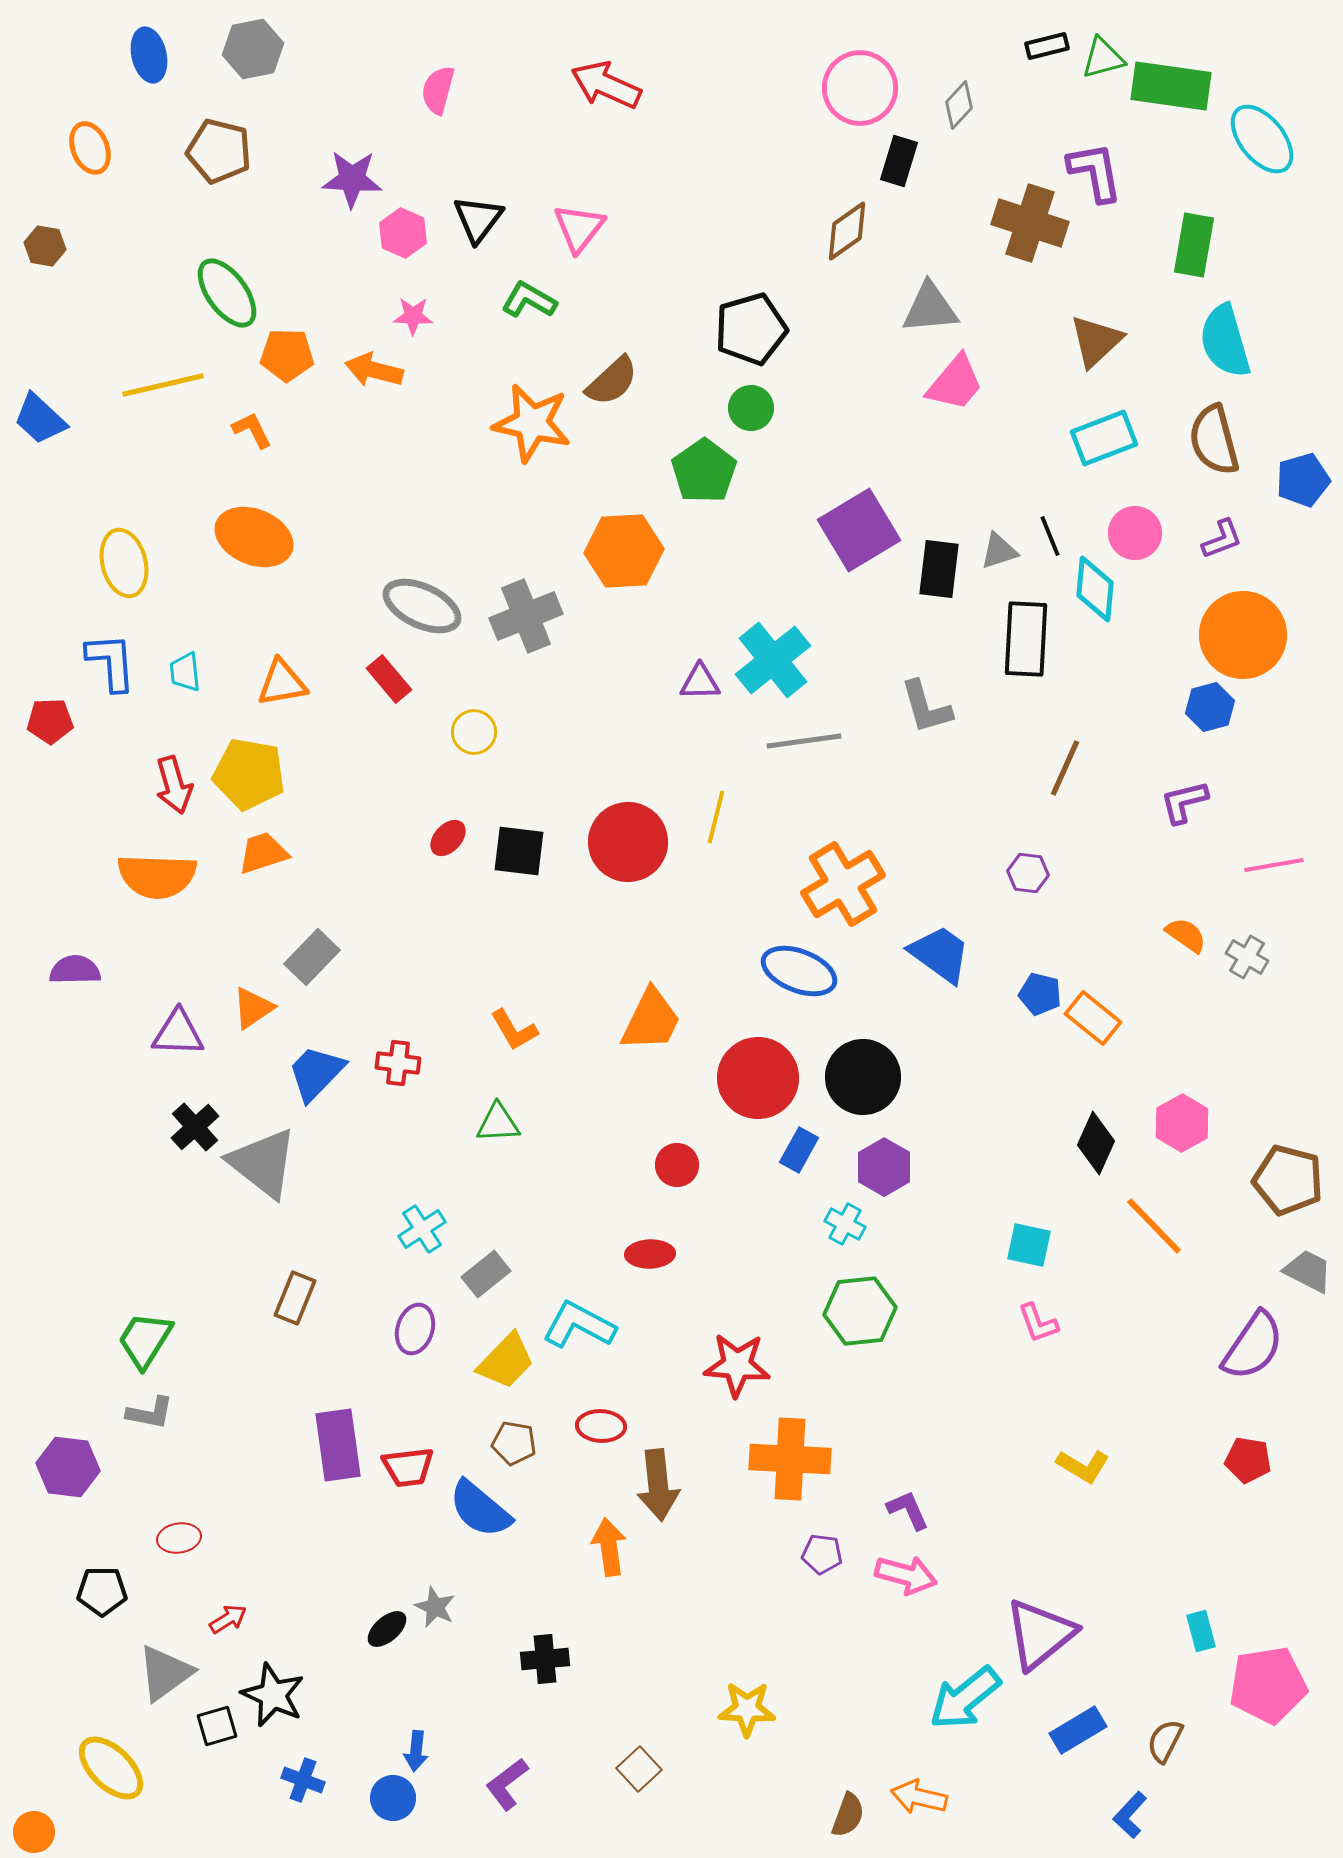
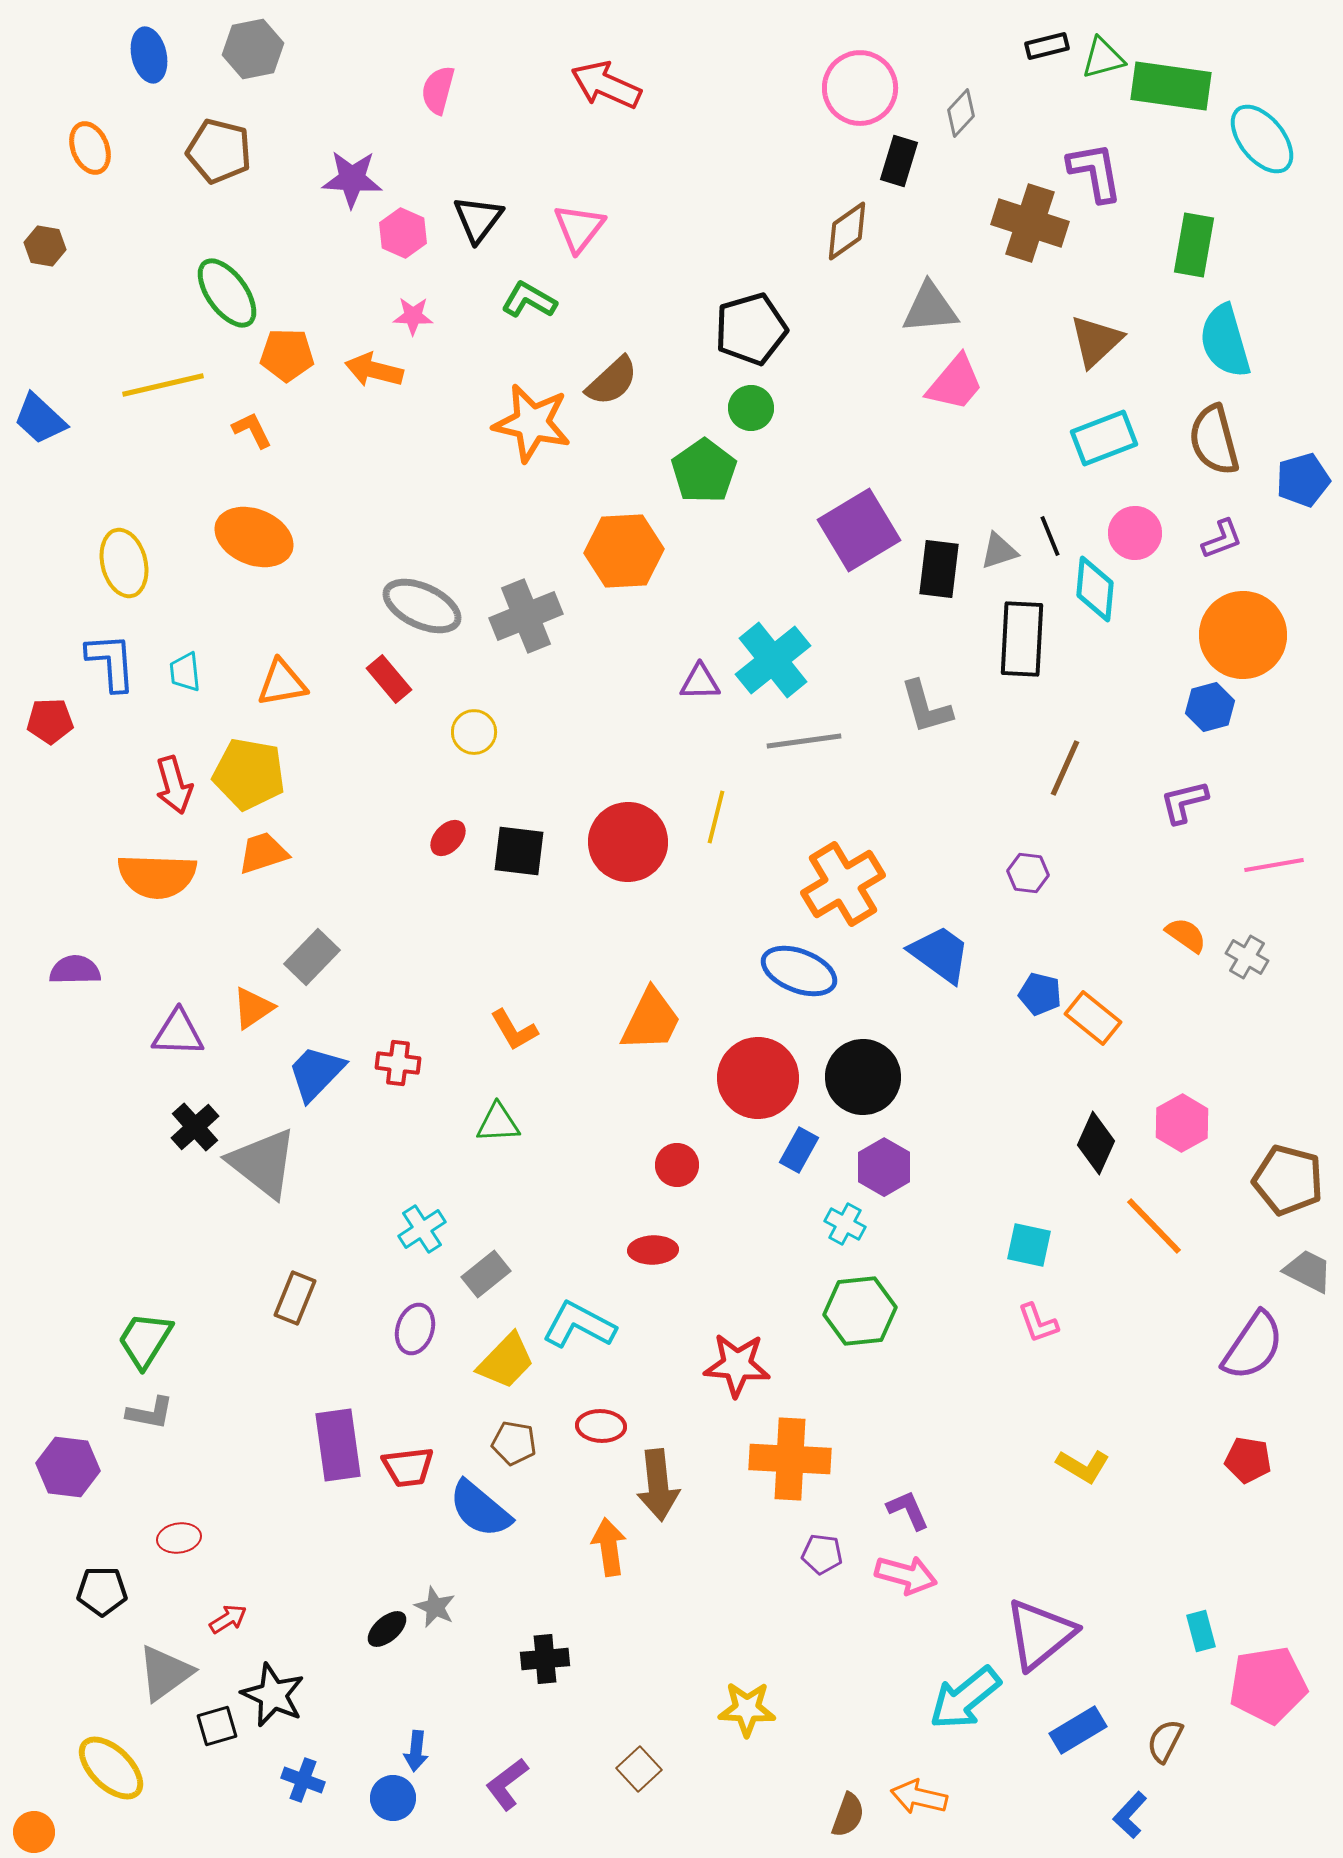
gray diamond at (959, 105): moved 2 px right, 8 px down
black rectangle at (1026, 639): moved 4 px left
red ellipse at (650, 1254): moved 3 px right, 4 px up
